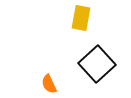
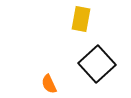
yellow rectangle: moved 1 px down
